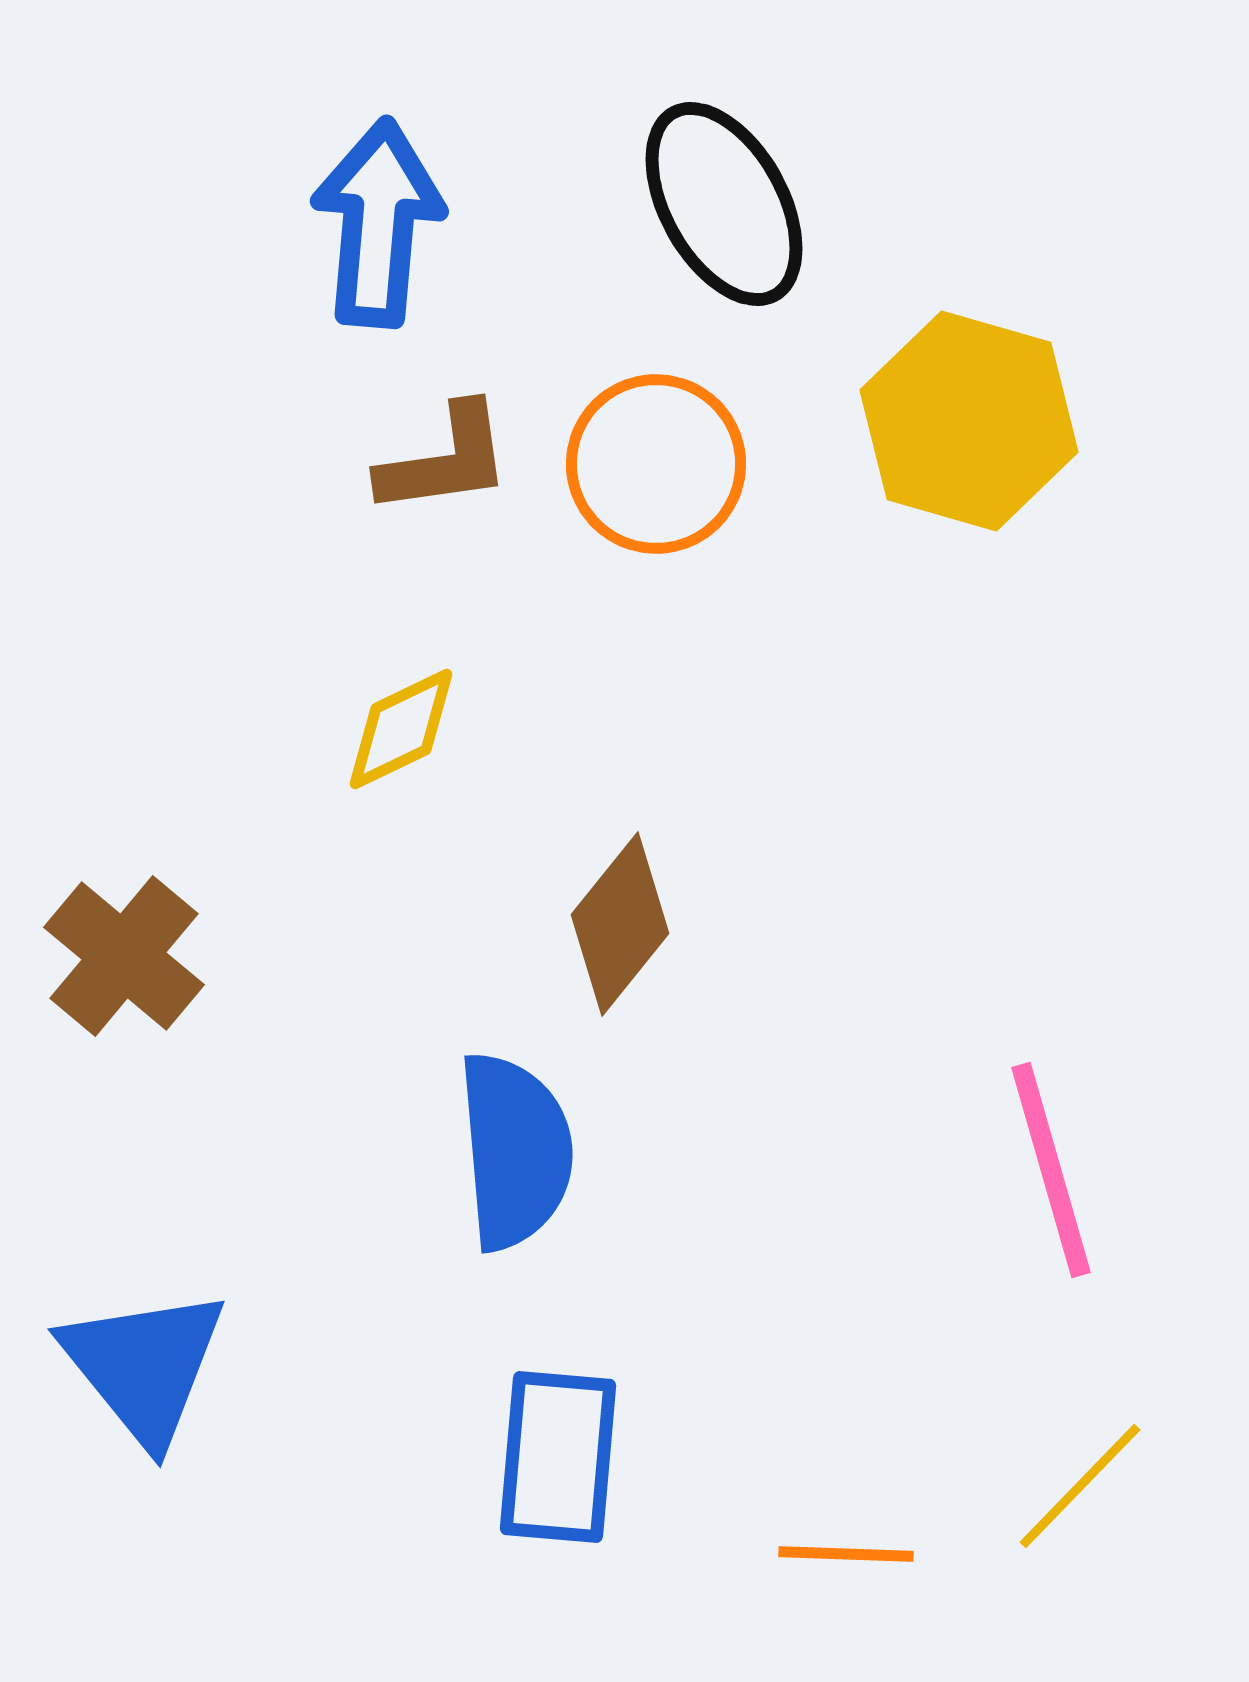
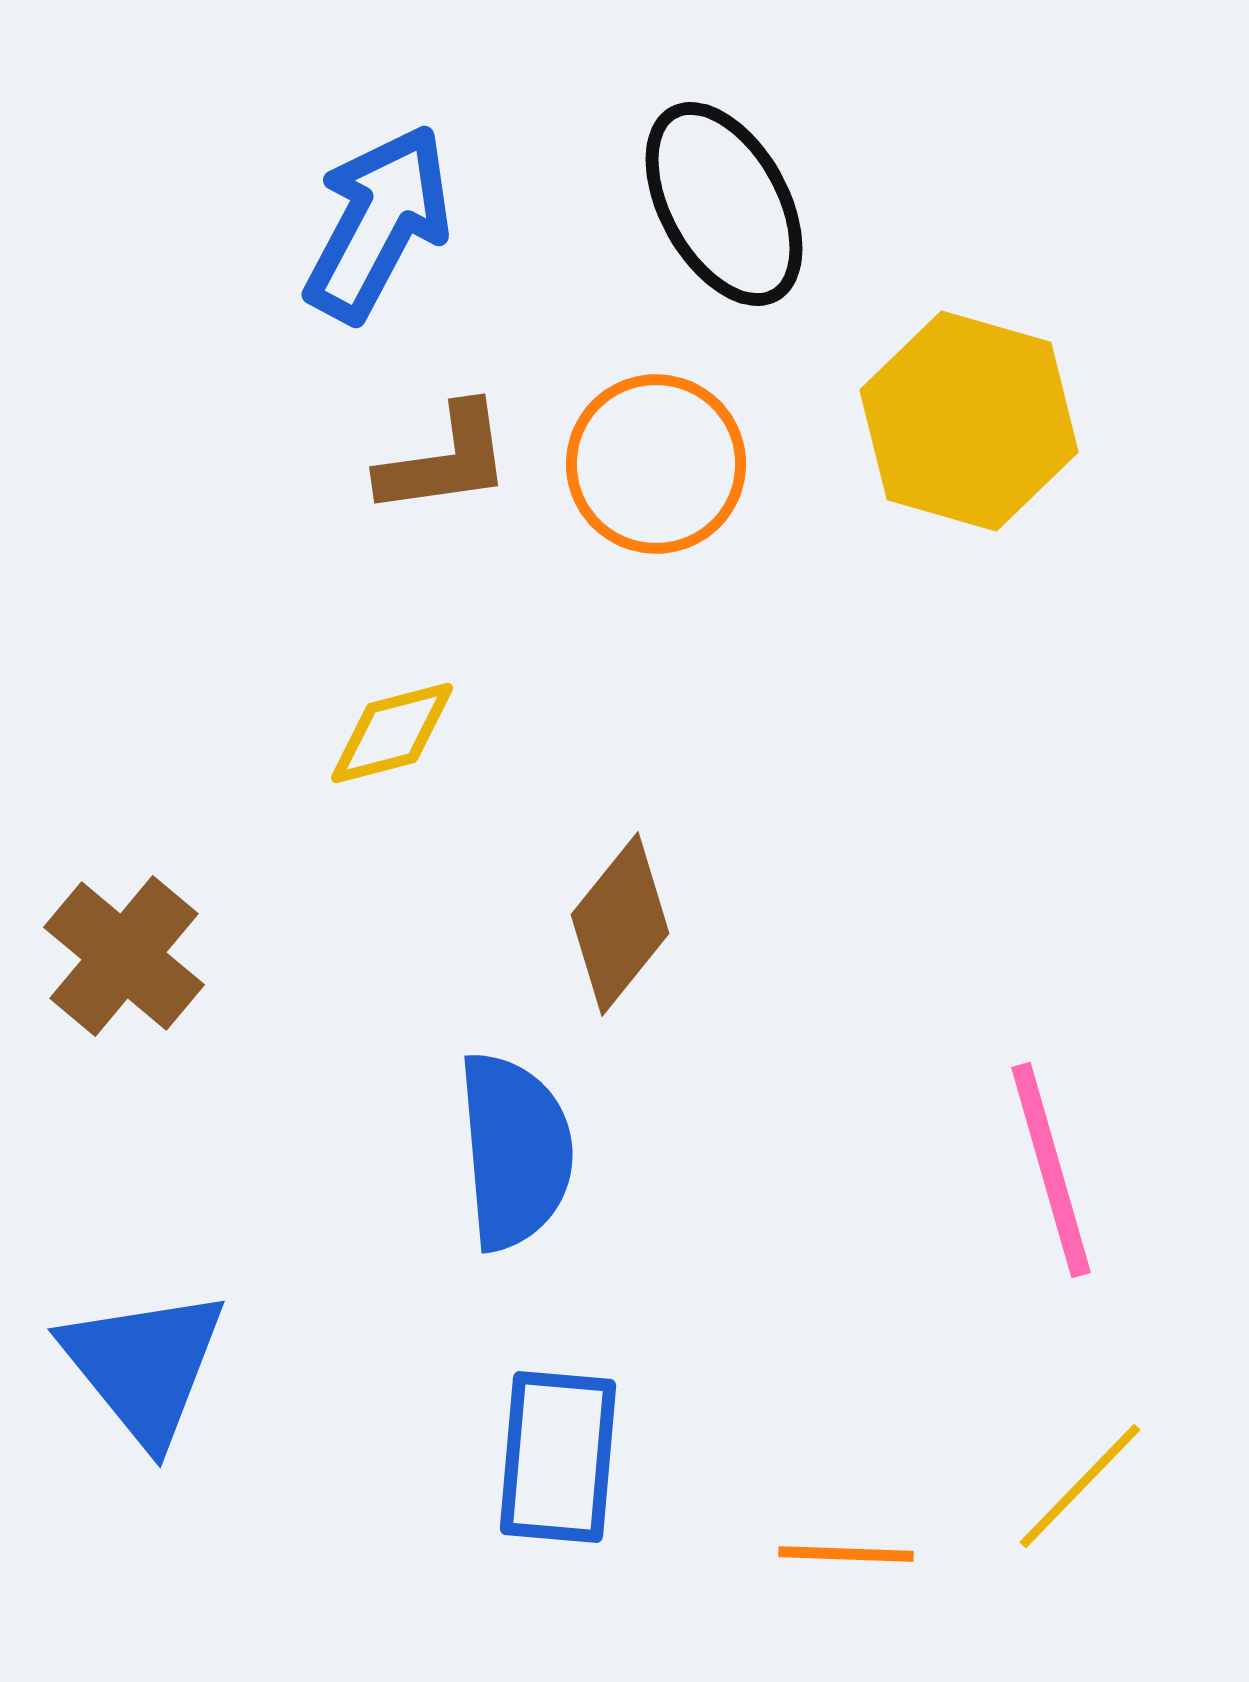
blue arrow: rotated 23 degrees clockwise
yellow diamond: moved 9 px left, 4 px down; rotated 11 degrees clockwise
